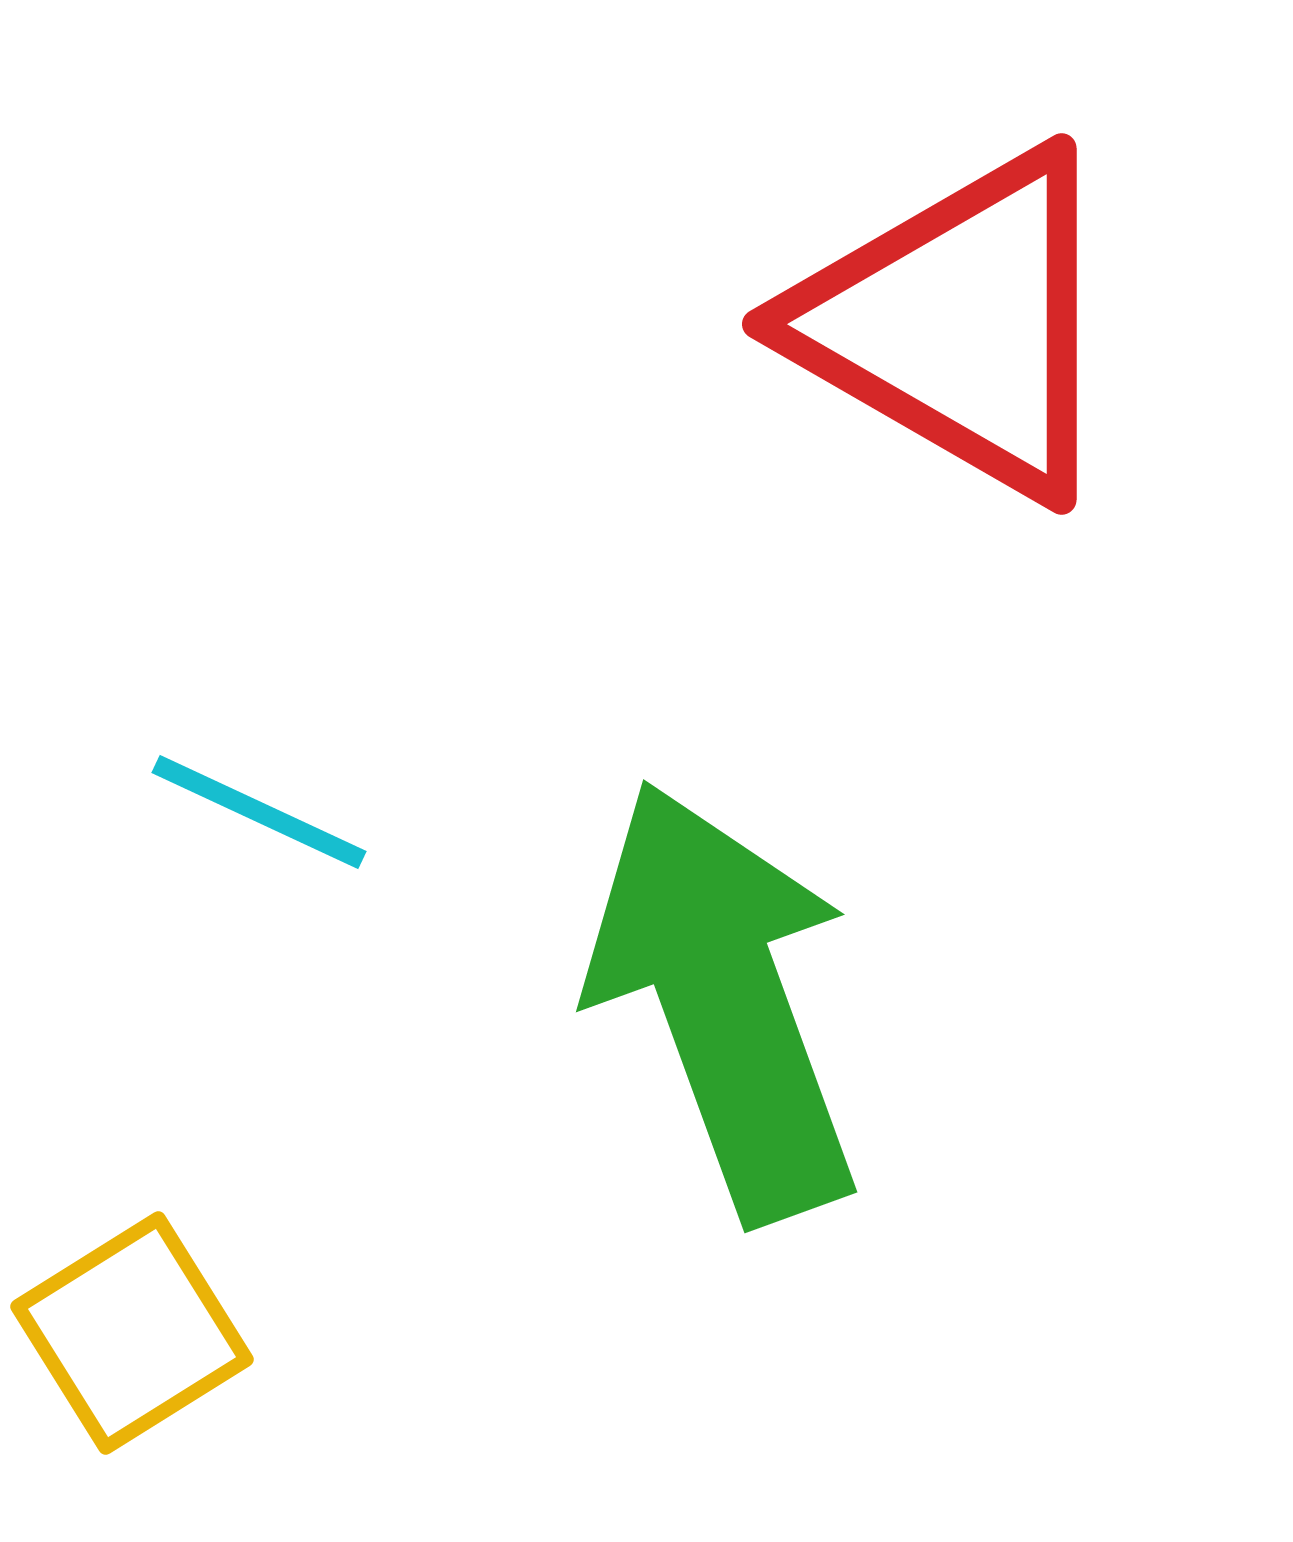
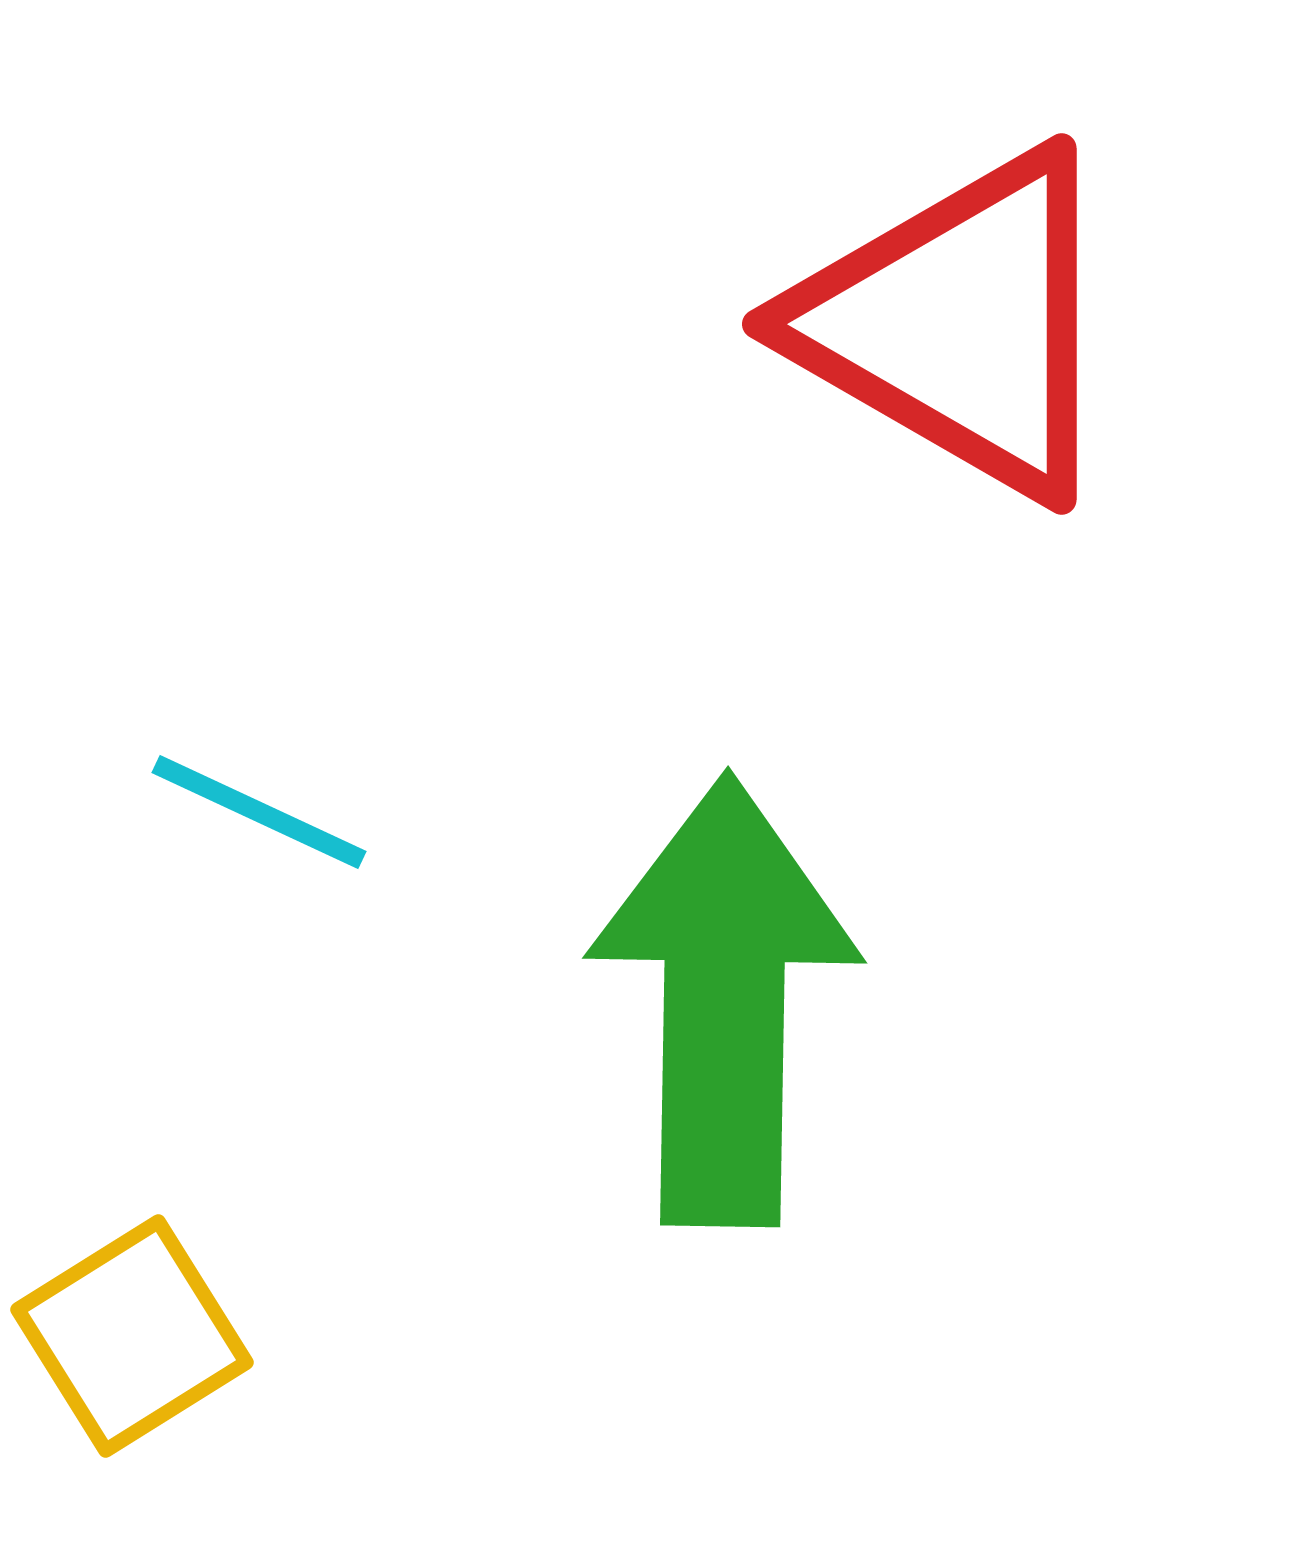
green arrow: rotated 21 degrees clockwise
yellow square: moved 3 px down
